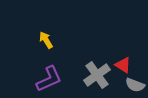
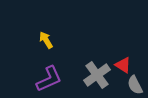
gray semicircle: rotated 42 degrees clockwise
